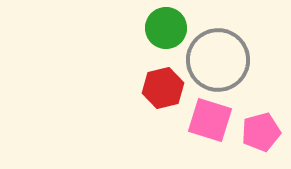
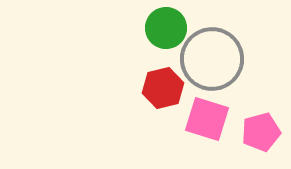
gray circle: moved 6 px left, 1 px up
pink square: moved 3 px left, 1 px up
